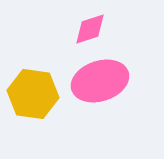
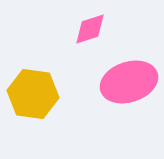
pink ellipse: moved 29 px right, 1 px down
